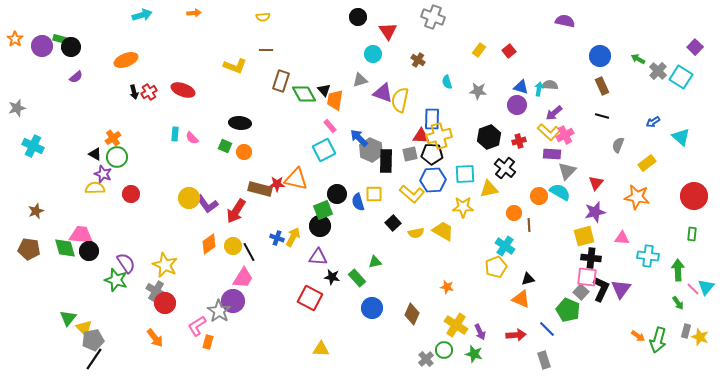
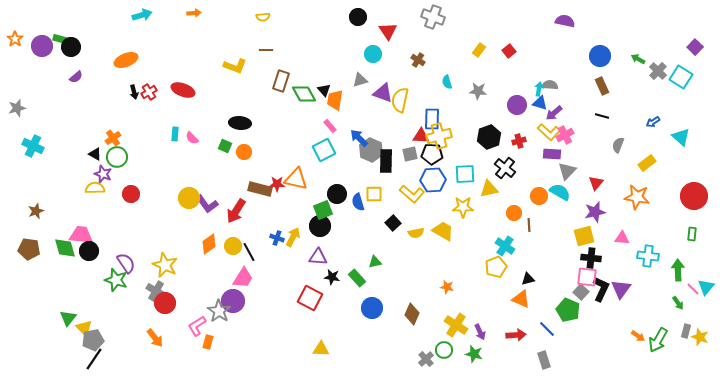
blue triangle at (521, 87): moved 19 px right, 16 px down
green arrow at (658, 340): rotated 15 degrees clockwise
